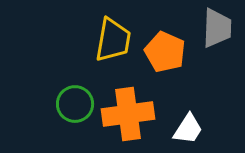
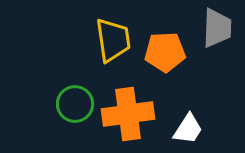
yellow trapezoid: rotated 18 degrees counterclockwise
orange pentagon: rotated 27 degrees counterclockwise
